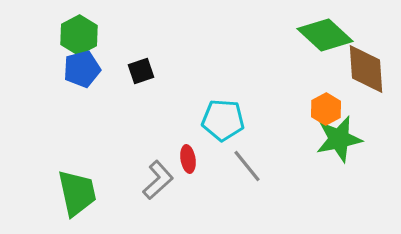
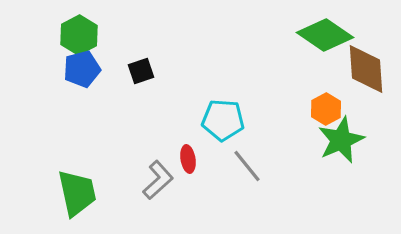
green diamond: rotated 8 degrees counterclockwise
green star: moved 2 px right, 1 px down; rotated 12 degrees counterclockwise
